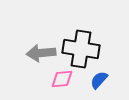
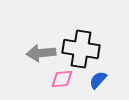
blue semicircle: moved 1 px left
